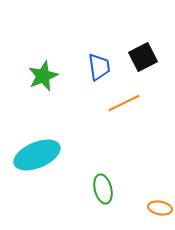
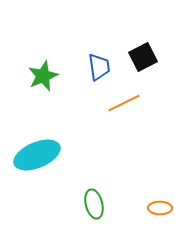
green ellipse: moved 9 px left, 15 px down
orange ellipse: rotated 10 degrees counterclockwise
